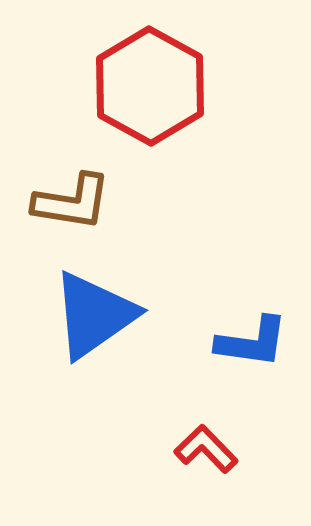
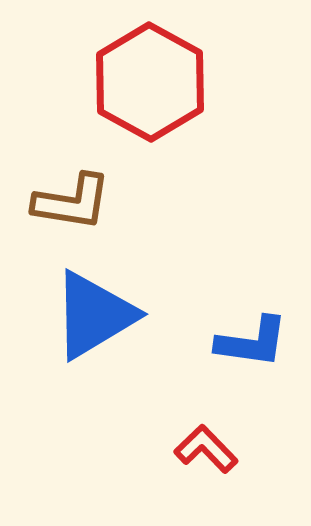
red hexagon: moved 4 px up
blue triangle: rotated 4 degrees clockwise
